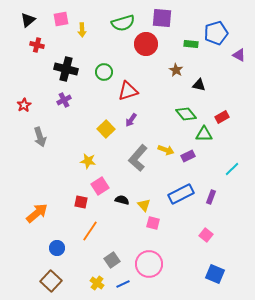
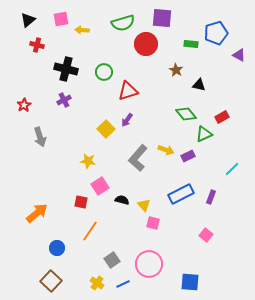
yellow arrow at (82, 30): rotated 96 degrees clockwise
purple arrow at (131, 120): moved 4 px left
green triangle at (204, 134): rotated 24 degrees counterclockwise
blue square at (215, 274): moved 25 px left, 8 px down; rotated 18 degrees counterclockwise
